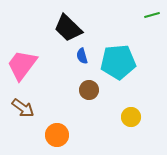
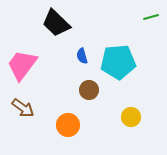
green line: moved 1 px left, 2 px down
black trapezoid: moved 12 px left, 5 px up
orange circle: moved 11 px right, 10 px up
